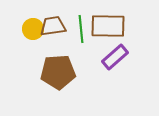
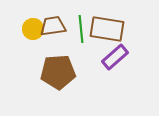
brown rectangle: moved 1 px left, 3 px down; rotated 8 degrees clockwise
